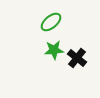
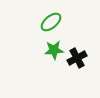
black cross: rotated 24 degrees clockwise
